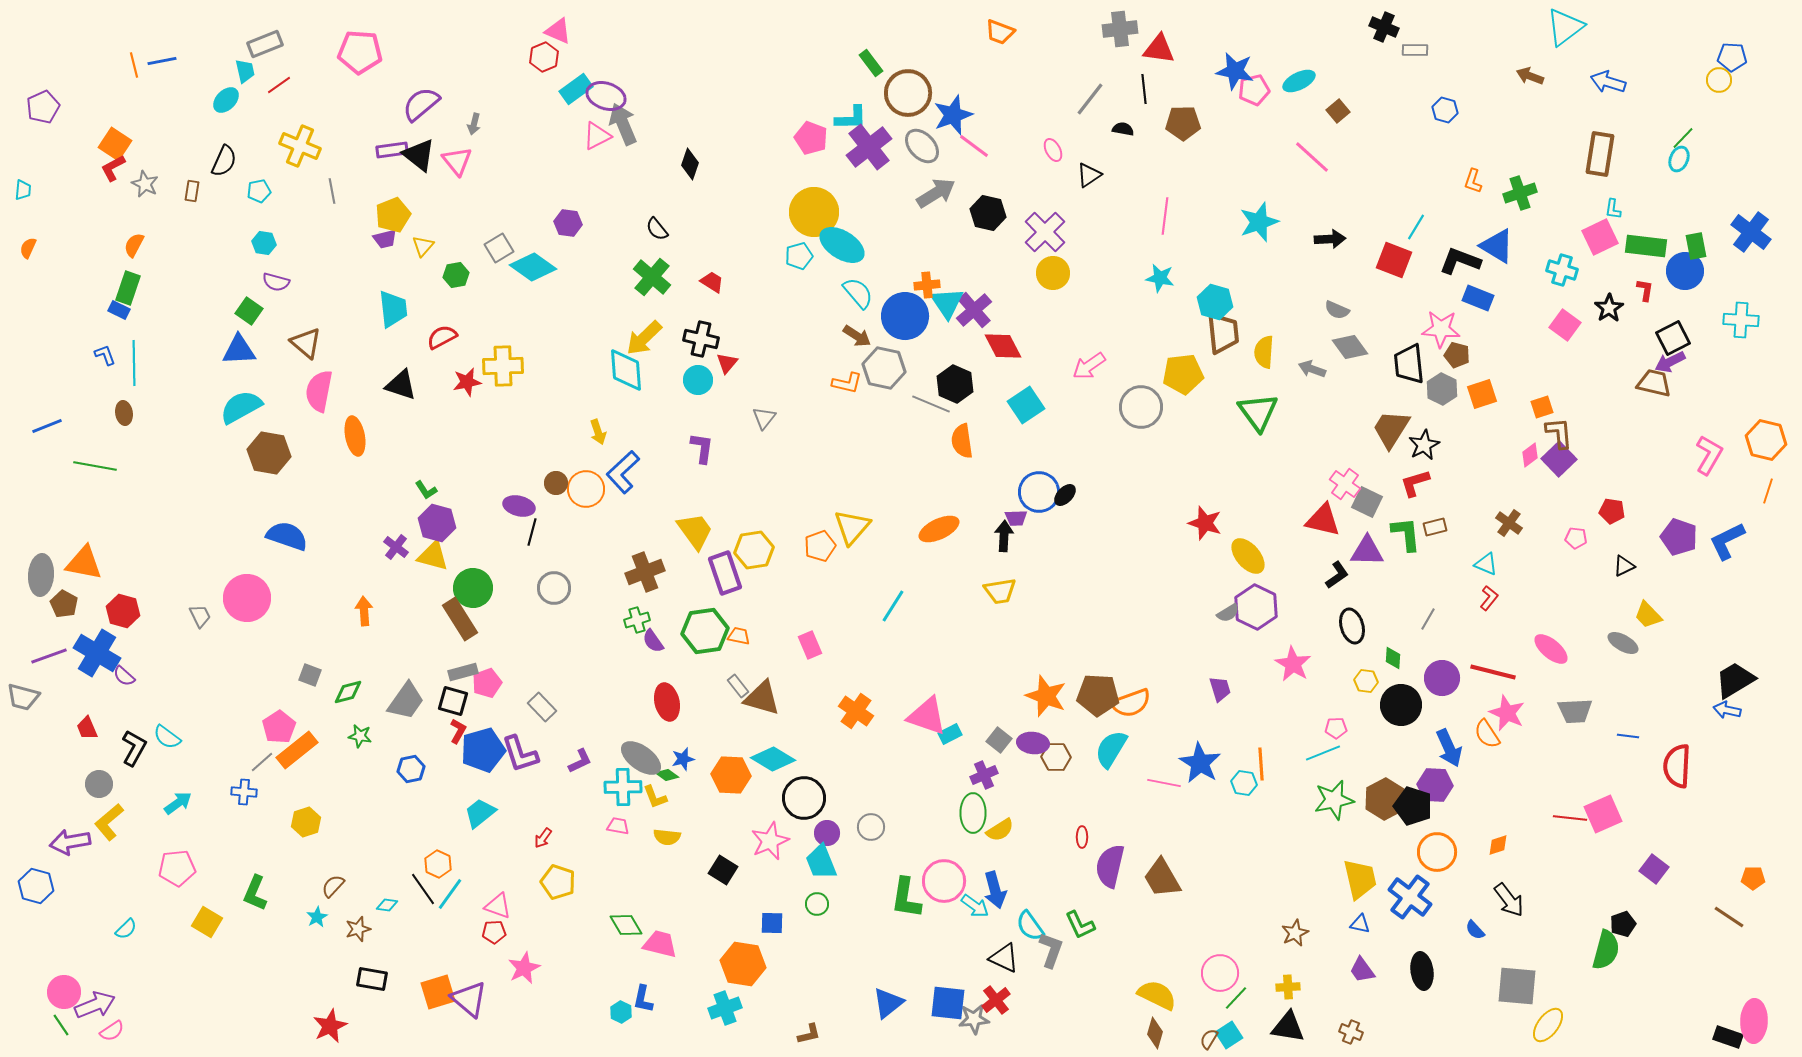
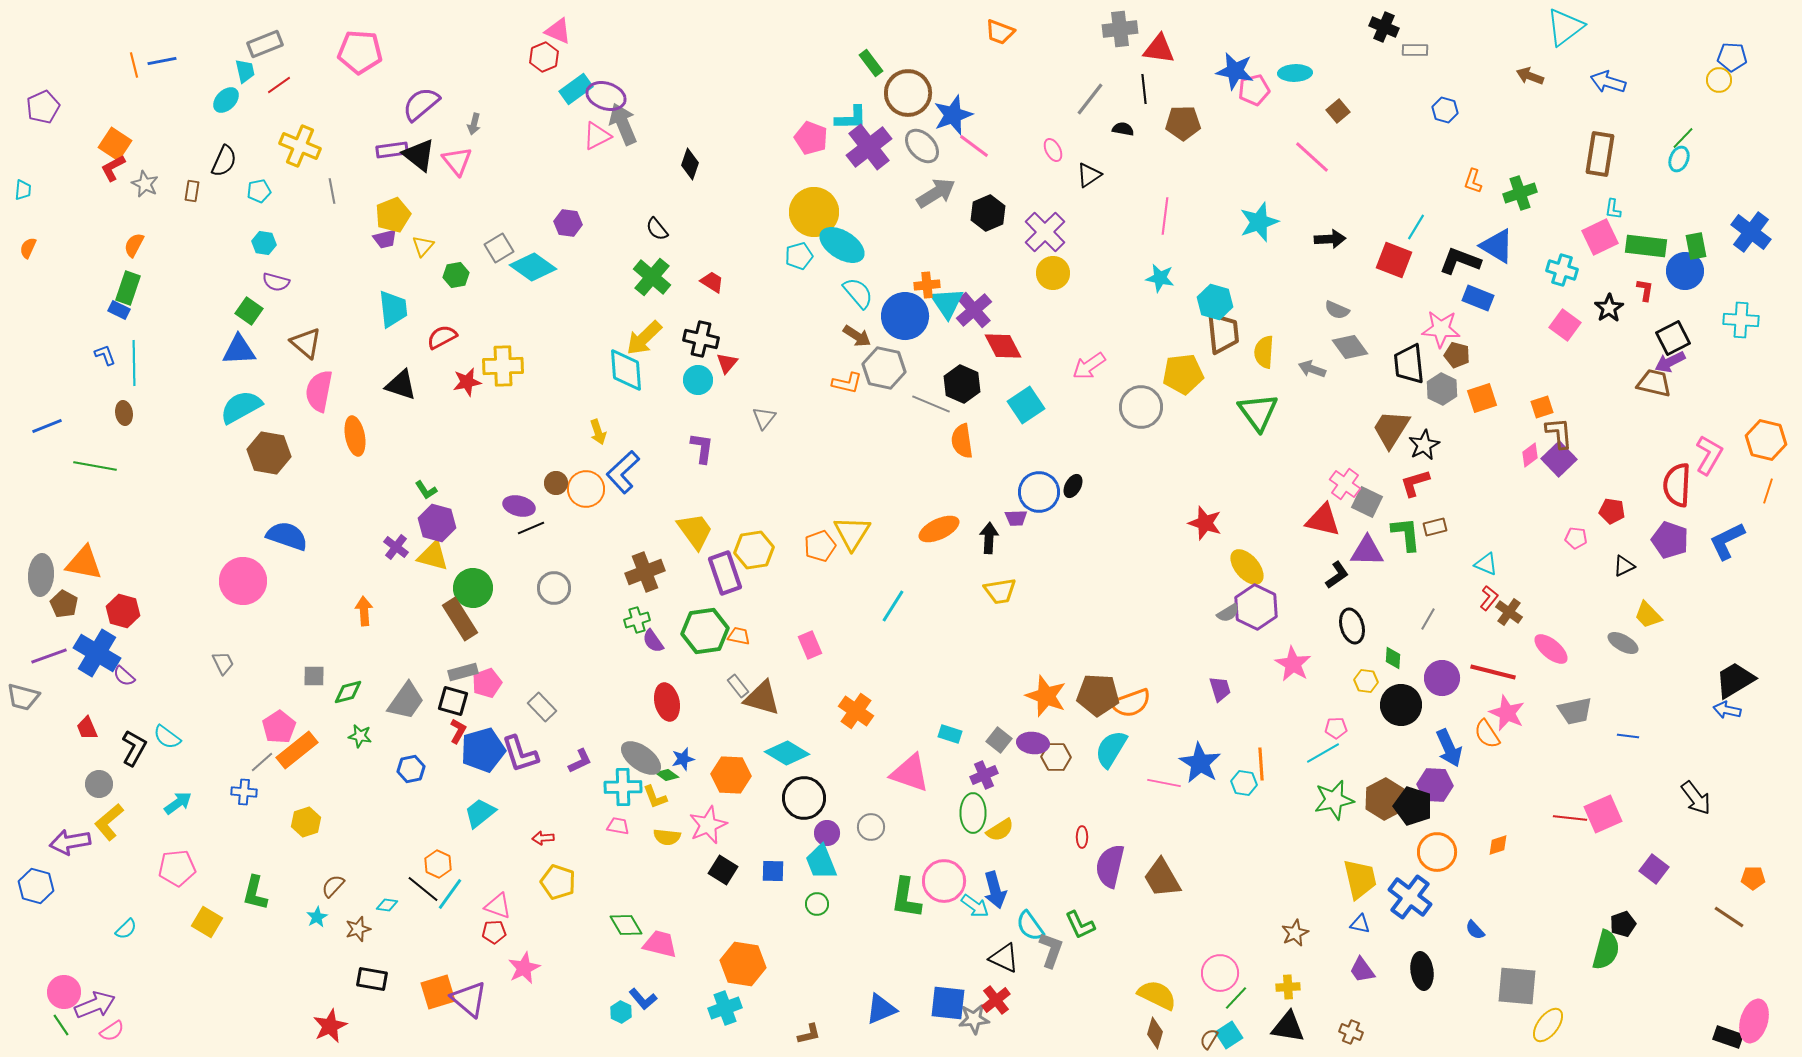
cyan ellipse at (1299, 81): moved 4 px left, 8 px up; rotated 24 degrees clockwise
black hexagon at (988, 213): rotated 24 degrees clockwise
black hexagon at (955, 384): moved 7 px right
orange square at (1482, 394): moved 4 px down
black ellipse at (1065, 495): moved 8 px right, 9 px up; rotated 15 degrees counterclockwise
brown cross at (1509, 523): moved 89 px down
yellow triangle at (852, 527): moved 6 px down; rotated 9 degrees counterclockwise
black line at (532, 532): moved 1 px left, 4 px up; rotated 52 degrees clockwise
black arrow at (1004, 536): moved 15 px left, 2 px down
purple pentagon at (1679, 537): moved 9 px left, 3 px down
yellow ellipse at (1248, 556): moved 1 px left, 11 px down
pink circle at (247, 598): moved 4 px left, 17 px up
gray trapezoid at (200, 616): moved 23 px right, 47 px down
gray square at (310, 675): moved 4 px right, 1 px down; rotated 20 degrees counterclockwise
gray trapezoid at (1575, 711): rotated 9 degrees counterclockwise
pink triangle at (927, 716): moved 17 px left, 57 px down
cyan rectangle at (950, 734): rotated 45 degrees clockwise
cyan line at (1323, 753): rotated 8 degrees counterclockwise
cyan diamond at (773, 759): moved 14 px right, 6 px up
red semicircle at (1677, 766): moved 281 px up
red arrow at (543, 838): rotated 50 degrees clockwise
pink star at (770, 841): moved 62 px left, 16 px up
black line at (423, 889): rotated 16 degrees counterclockwise
green L-shape at (255, 893): rotated 9 degrees counterclockwise
black arrow at (1509, 900): moved 187 px right, 102 px up
blue square at (772, 923): moved 1 px right, 52 px up
blue L-shape at (643, 999): rotated 52 degrees counterclockwise
blue triangle at (888, 1003): moved 7 px left, 6 px down; rotated 16 degrees clockwise
pink ellipse at (1754, 1021): rotated 15 degrees clockwise
